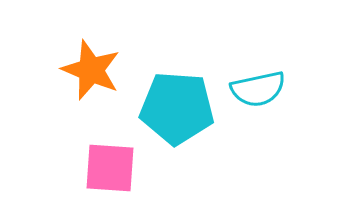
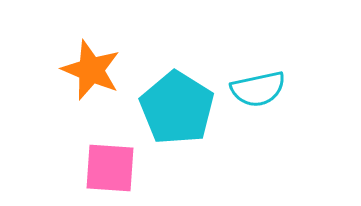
cyan pentagon: rotated 28 degrees clockwise
